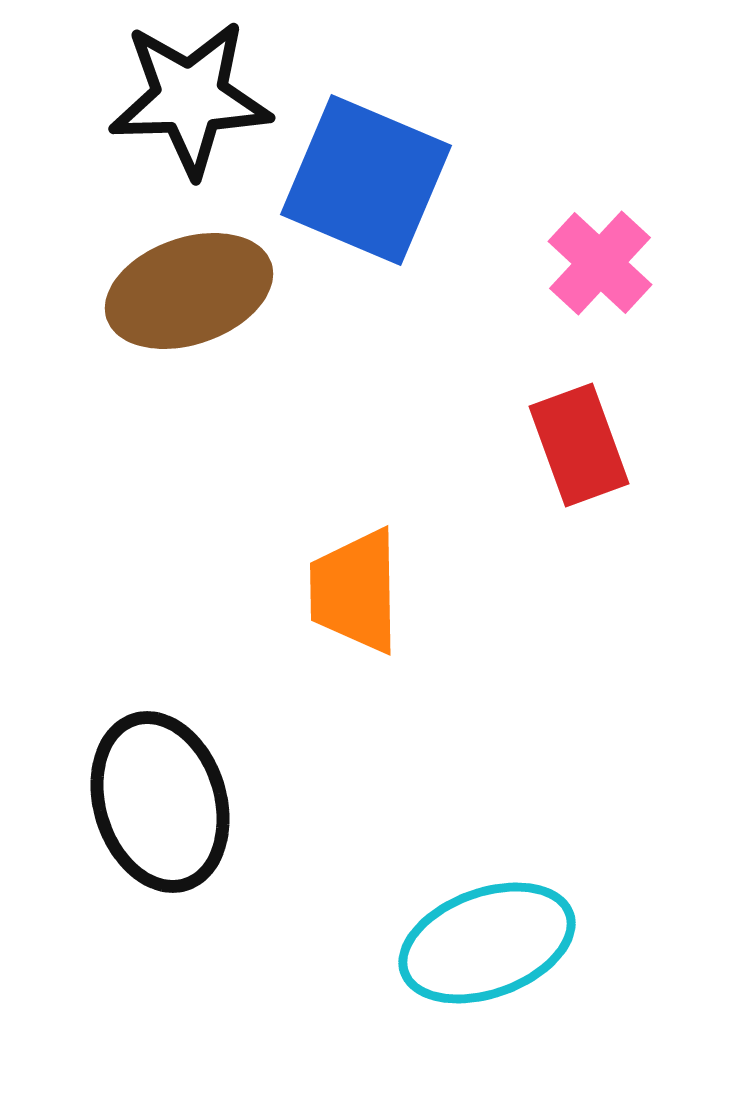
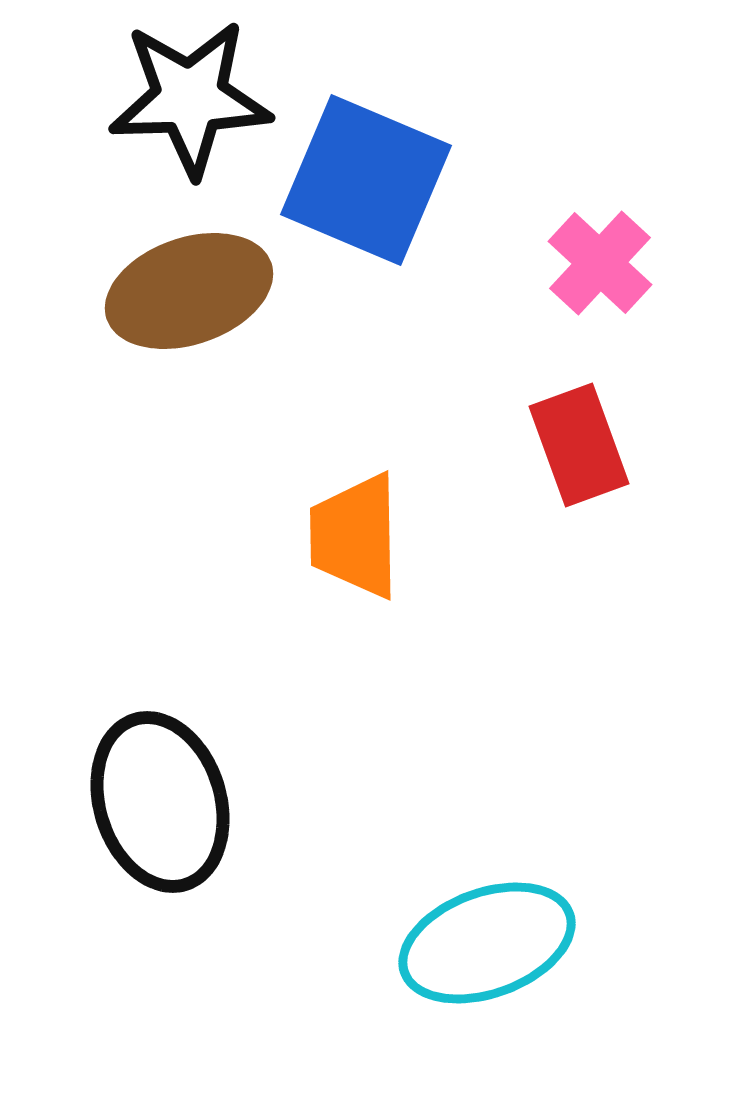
orange trapezoid: moved 55 px up
